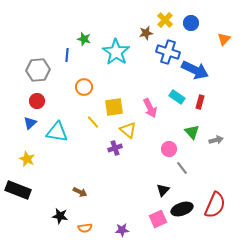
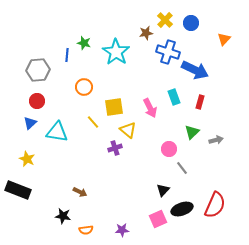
green star: moved 4 px down
cyan rectangle: moved 3 px left; rotated 35 degrees clockwise
green triangle: rotated 28 degrees clockwise
black star: moved 3 px right
orange semicircle: moved 1 px right, 2 px down
